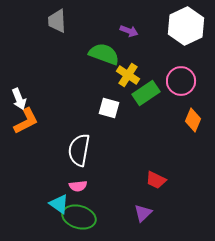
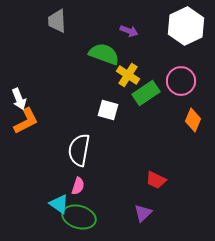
white square: moved 1 px left, 2 px down
pink semicircle: rotated 66 degrees counterclockwise
